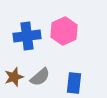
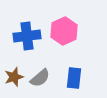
gray semicircle: moved 1 px down
blue rectangle: moved 5 px up
